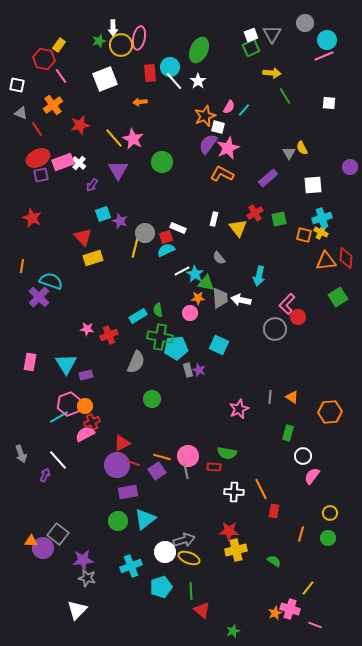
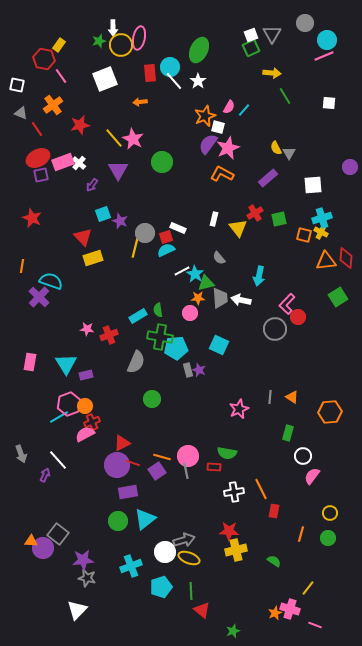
yellow semicircle at (302, 148): moved 26 px left
green triangle at (206, 283): rotated 24 degrees counterclockwise
white cross at (234, 492): rotated 12 degrees counterclockwise
